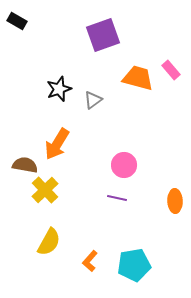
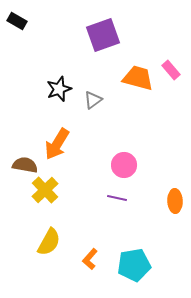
orange L-shape: moved 2 px up
